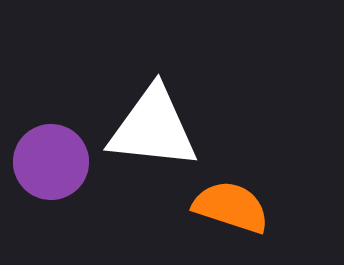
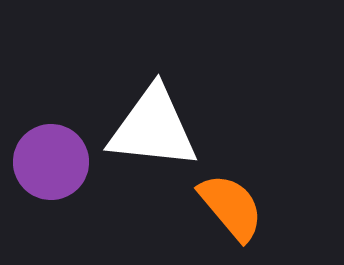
orange semicircle: rotated 32 degrees clockwise
